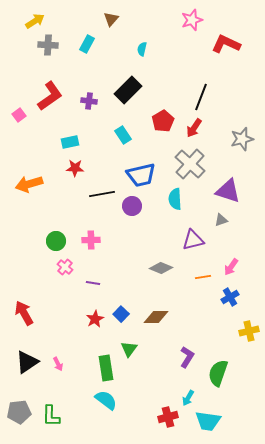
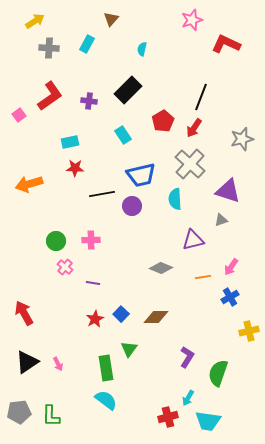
gray cross at (48, 45): moved 1 px right, 3 px down
